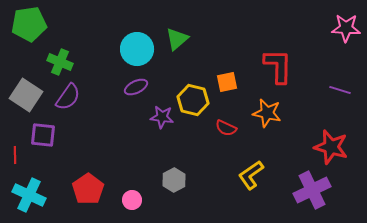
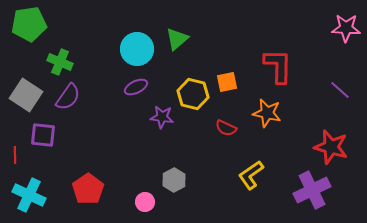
purple line: rotated 25 degrees clockwise
yellow hexagon: moved 6 px up
pink circle: moved 13 px right, 2 px down
